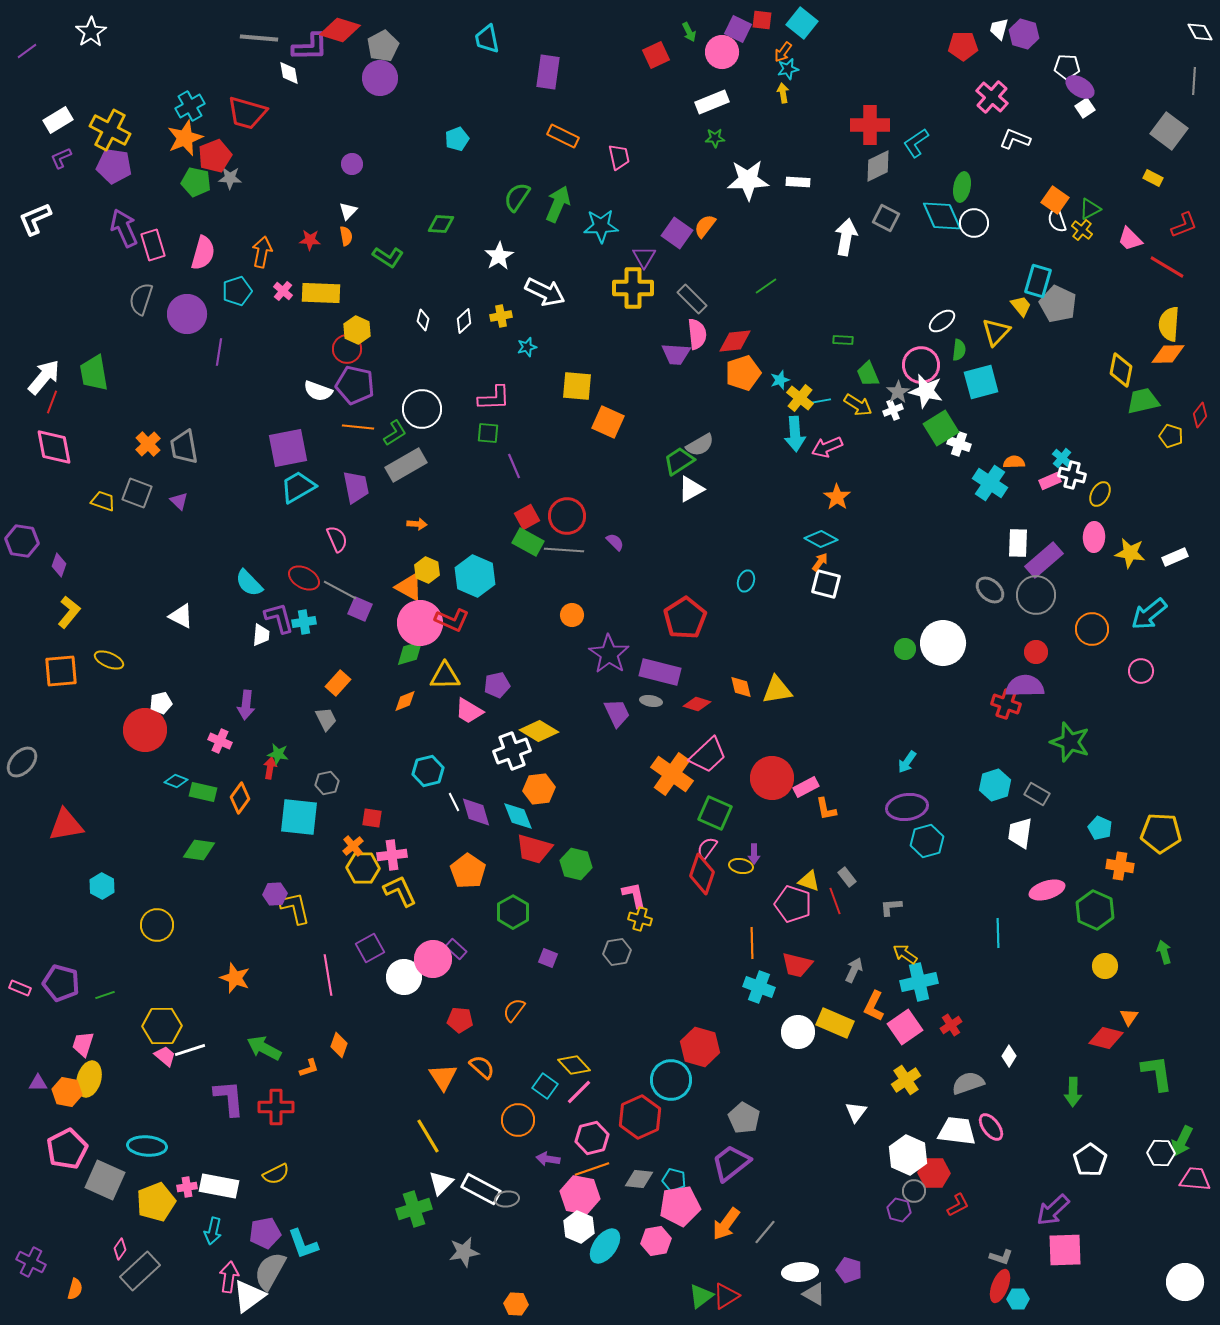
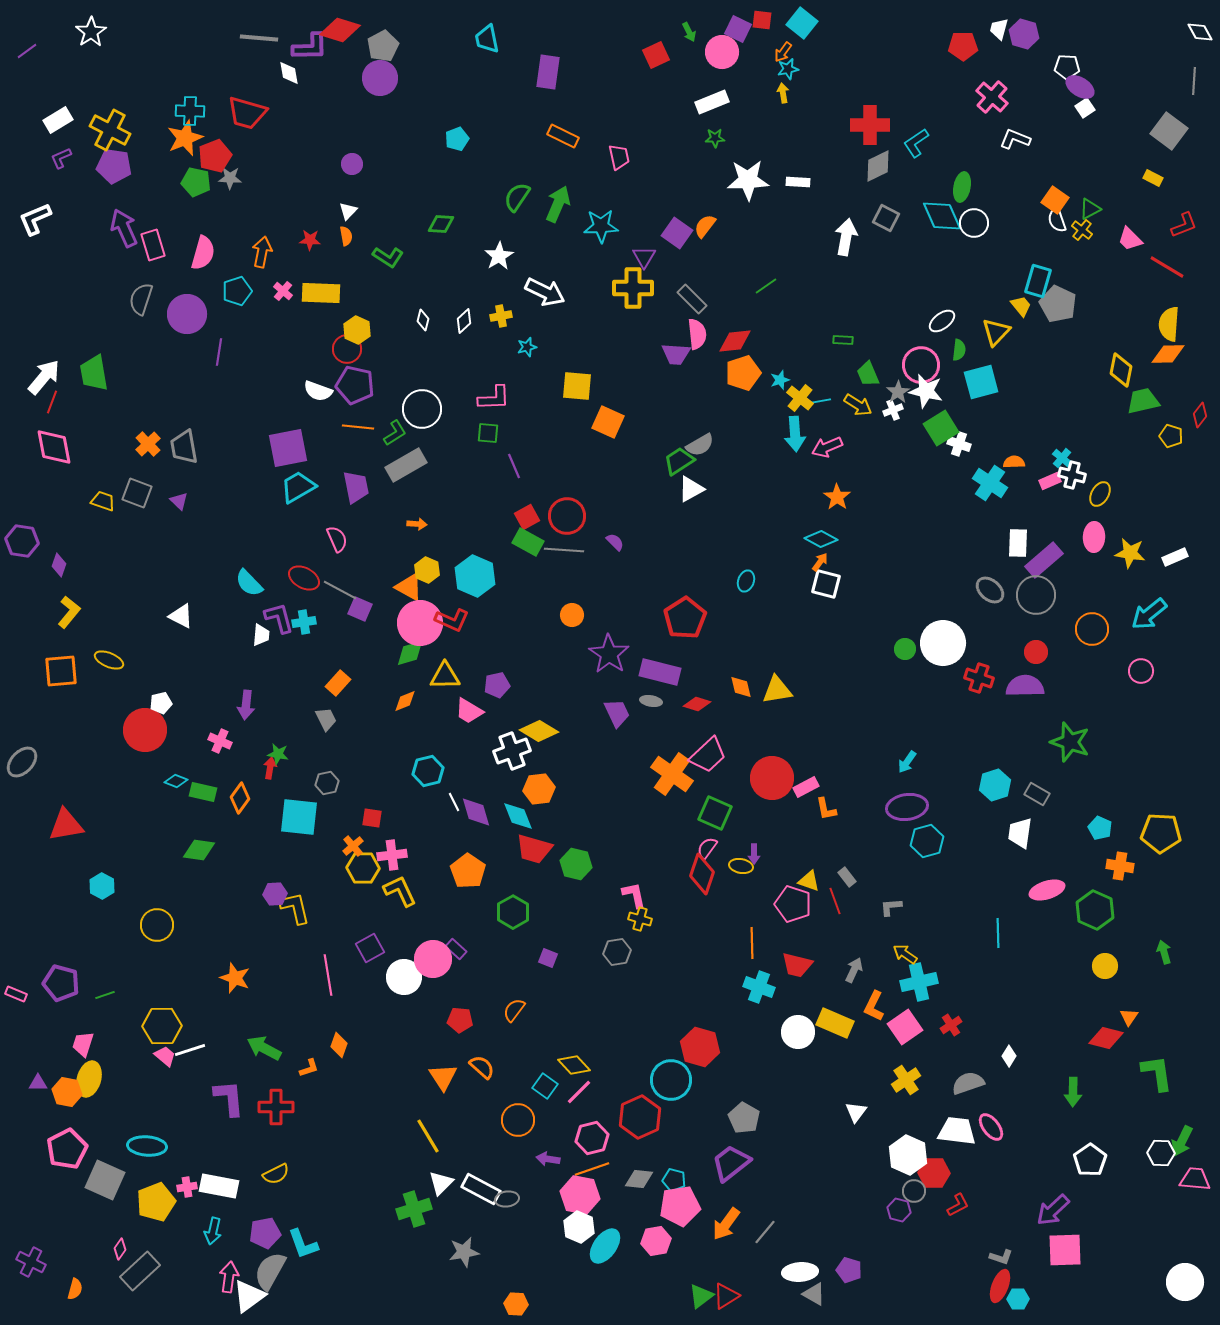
cyan cross at (190, 106): moved 5 px down; rotated 32 degrees clockwise
red cross at (1006, 704): moved 27 px left, 26 px up
pink rectangle at (20, 988): moved 4 px left, 6 px down
